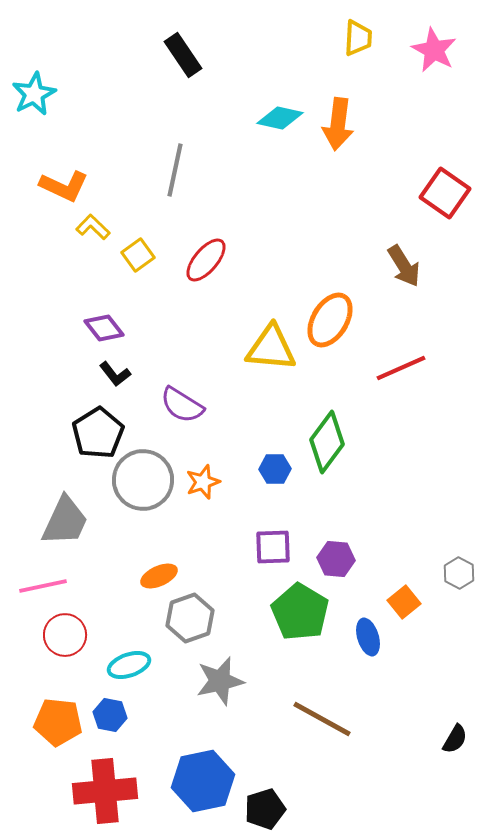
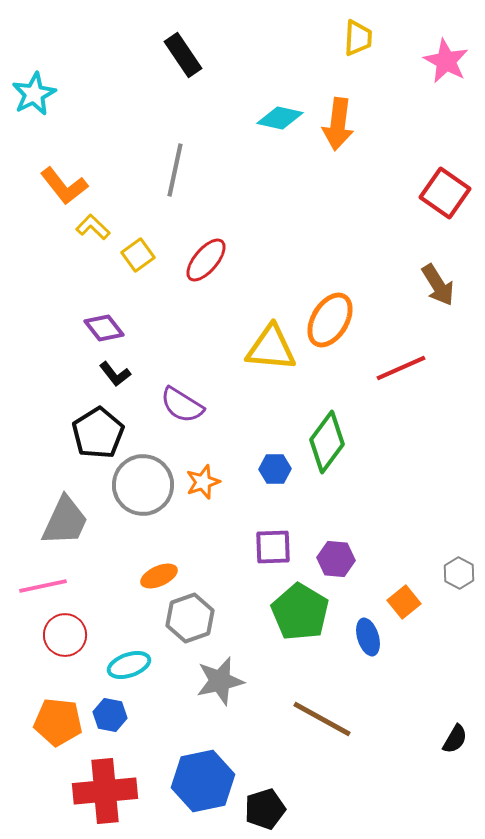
pink star at (434, 50): moved 12 px right, 11 px down
orange L-shape at (64, 186): rotated 27 degrees clockwise
brown arrow at (404, 266): moved 34 px right, 19 px down
gray circle at (143, 480): moved 5 px down
